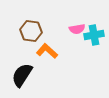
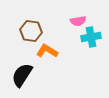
pink semicircle: moved 1 px right, 8 px up
cyan cross: moved 3 px left, 2 px down
orange L-shape: rotated 10 degrees counterclockwise
